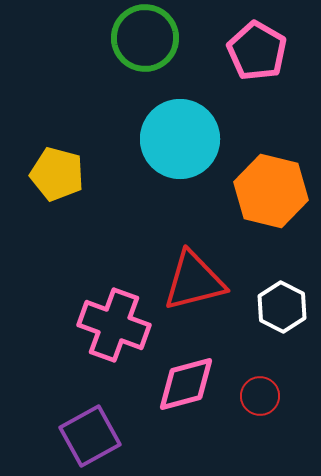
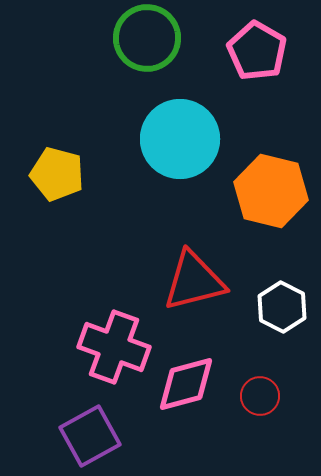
green circle: moved 2 px right
pink cross: moved 22 px down
